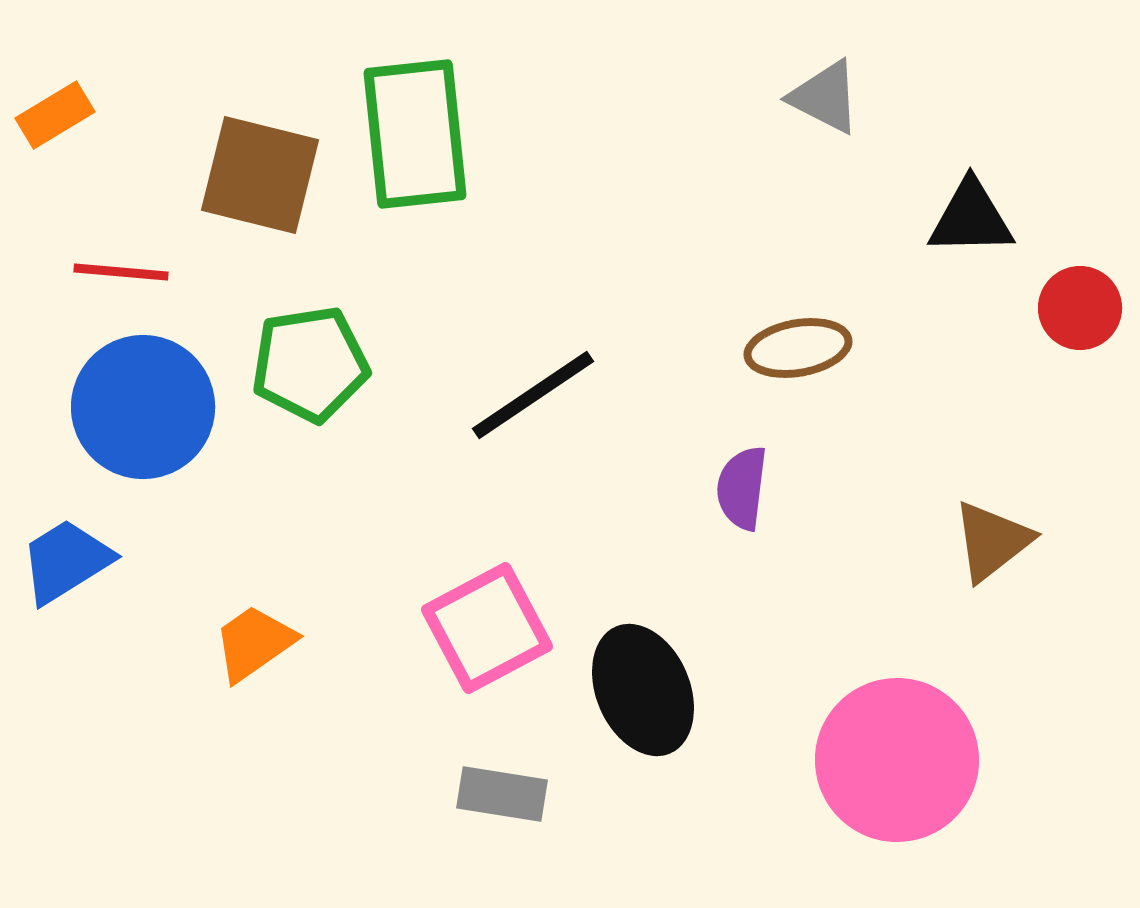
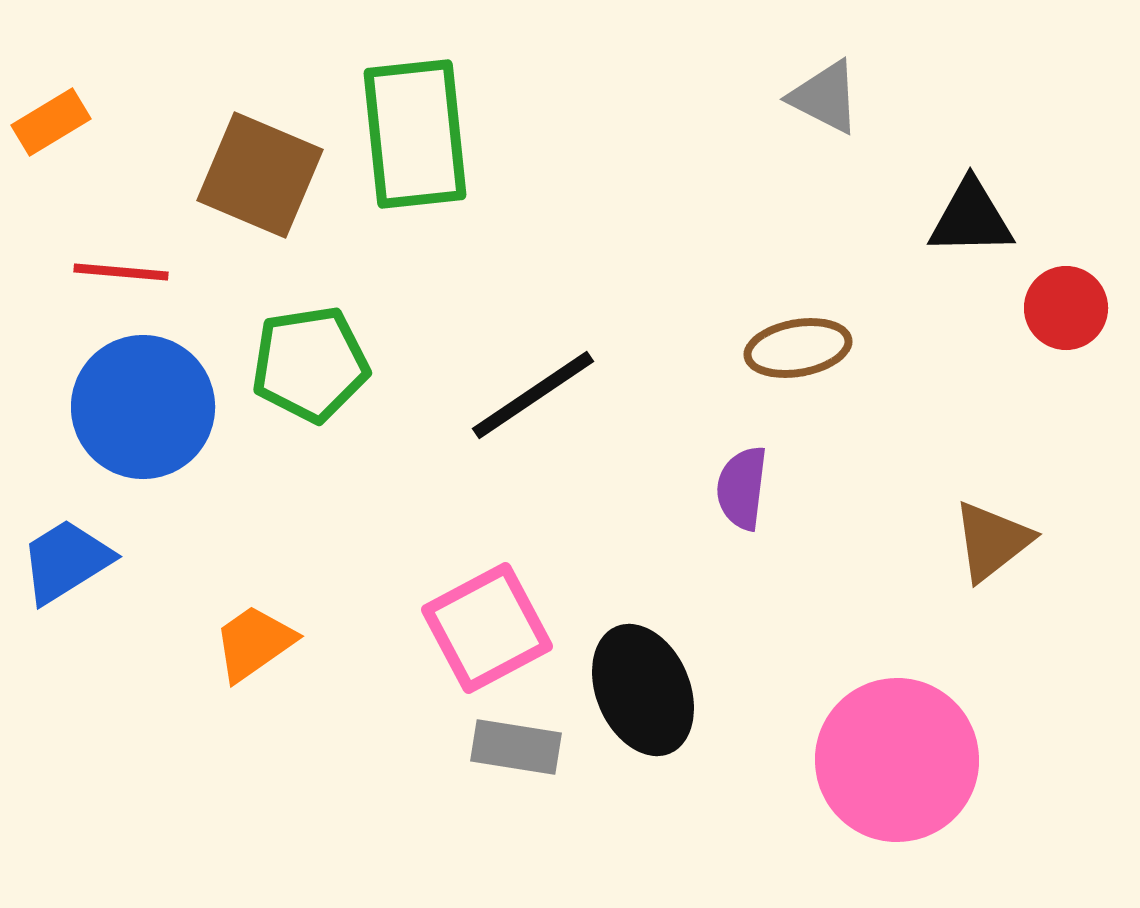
orange rectangle: moved 4 px left, 7 px down
brown square: rotated 9 degrees clockwise
red circle: moved 14 px left
gray rectangle: moved 14 px right, 47 px up
